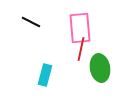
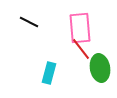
black line: moved 2 px left
red line: rotated 50 degrees counterclockwise
cyan rectangle: moved 4 px right, 2 px up
